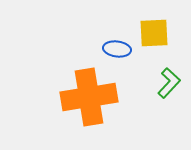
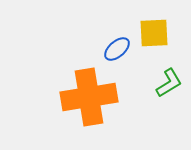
blue ellipse: rotated 48 degrees counterclockwise
green L-shape: rotated 16 degrees clockwise
